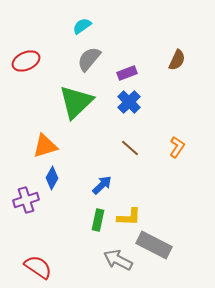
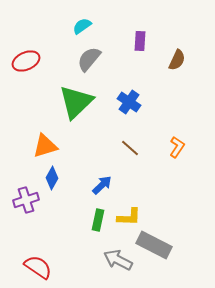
purple rectangle: moved 13 px right, 32 px up; rotated 66 degrees counterclockwise
blue cross: rotated 10 degrees counterclockwise
